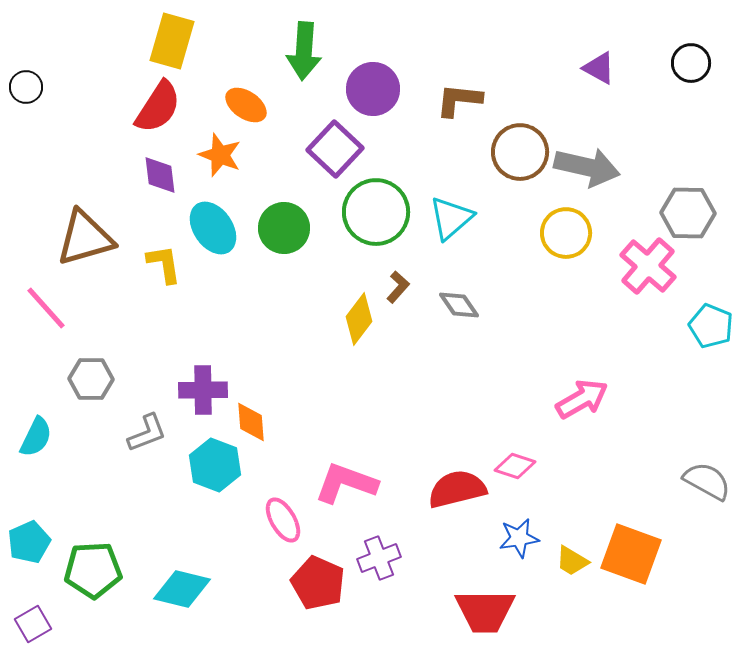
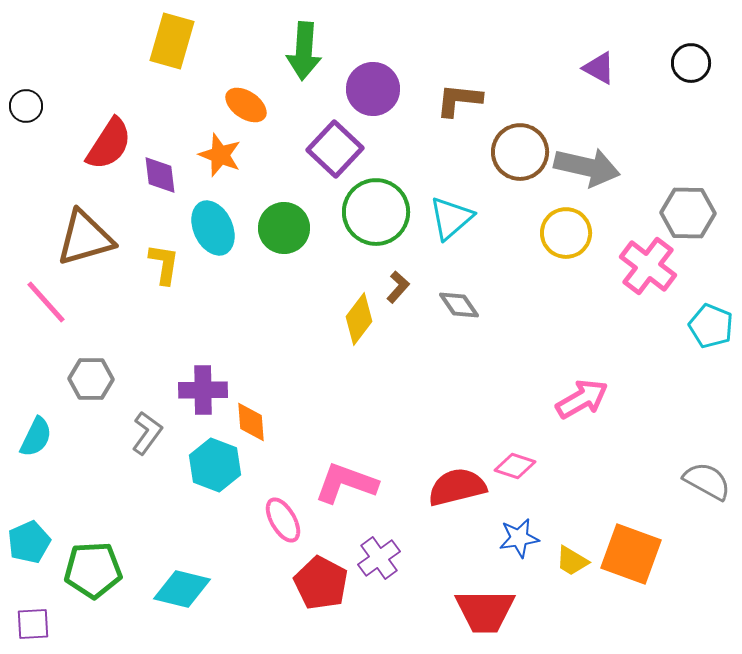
black circle at (26, 87): moved 19 px down
red semicircle at (158, 107): moved 49 px left, 37 px down
cyan ellipse at (213, 228): rotated 10 degrees clockwise
yellow L-shape at (164, 264): rotated 18 degrees clockwise
pink cross at (648, 266): rotated 4 degrees counterclockwise
pink line at (46, 308): moved 6 px up
gray L-shape at (147, 433): rotated 33 degrees counterclockwise
red semicircle at (457, 489): moved 2 px up
purple cross at (379, 558): rotated 15 degrees counterclockwise
red pentagon at (318, 583): moved 3 px right; rotated 4 degrees clockwise
purple square at (33, 624): rotated 27 degrees clockwise
